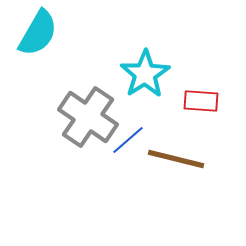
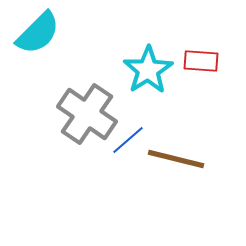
cyan semicircle: rotated 15 degrees clockwise
cyan star: moved 3 px right, 4 px up
red rectangle: moved 40 px up
gray cross: moved 1 px left, 3 px up
